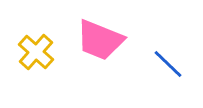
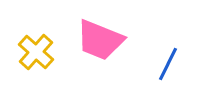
blue line: rotated 72 degrees clockwise
